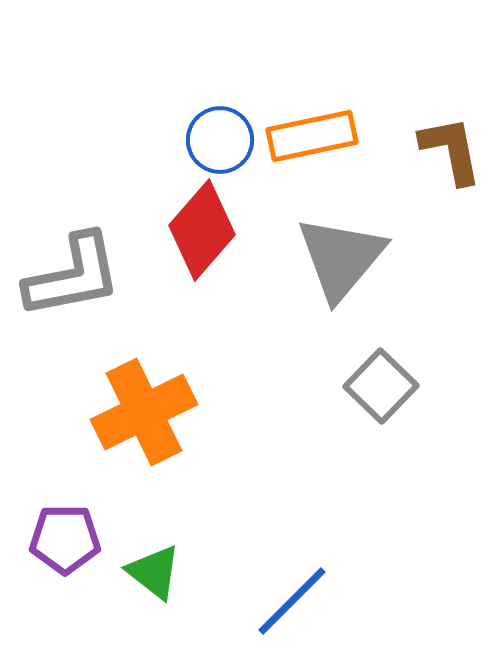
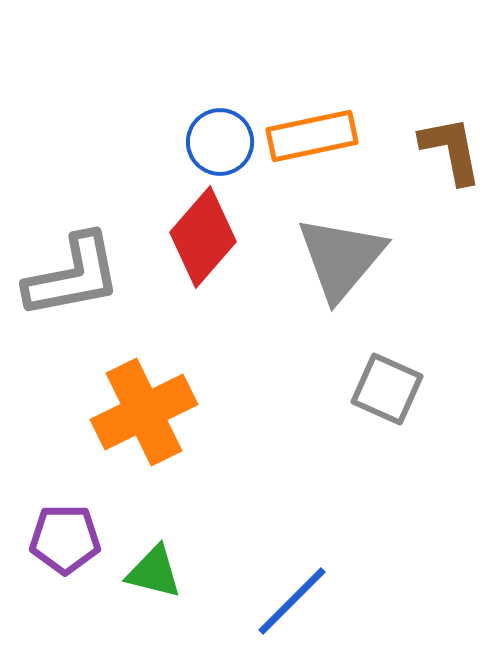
blue circle: moved 2 px down
red diamond: moved 1 px right, 7 px down
gray square: moved 6 px right, 3 px down; rotated 20 degrees counterclockwise
green triangle: rotated 24 degrees counterclockwise
